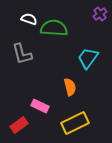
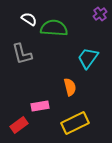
white semicircle: rotated 14 degrees clockwise
pink rectangle: rotated 36 degrees counterclockwise
